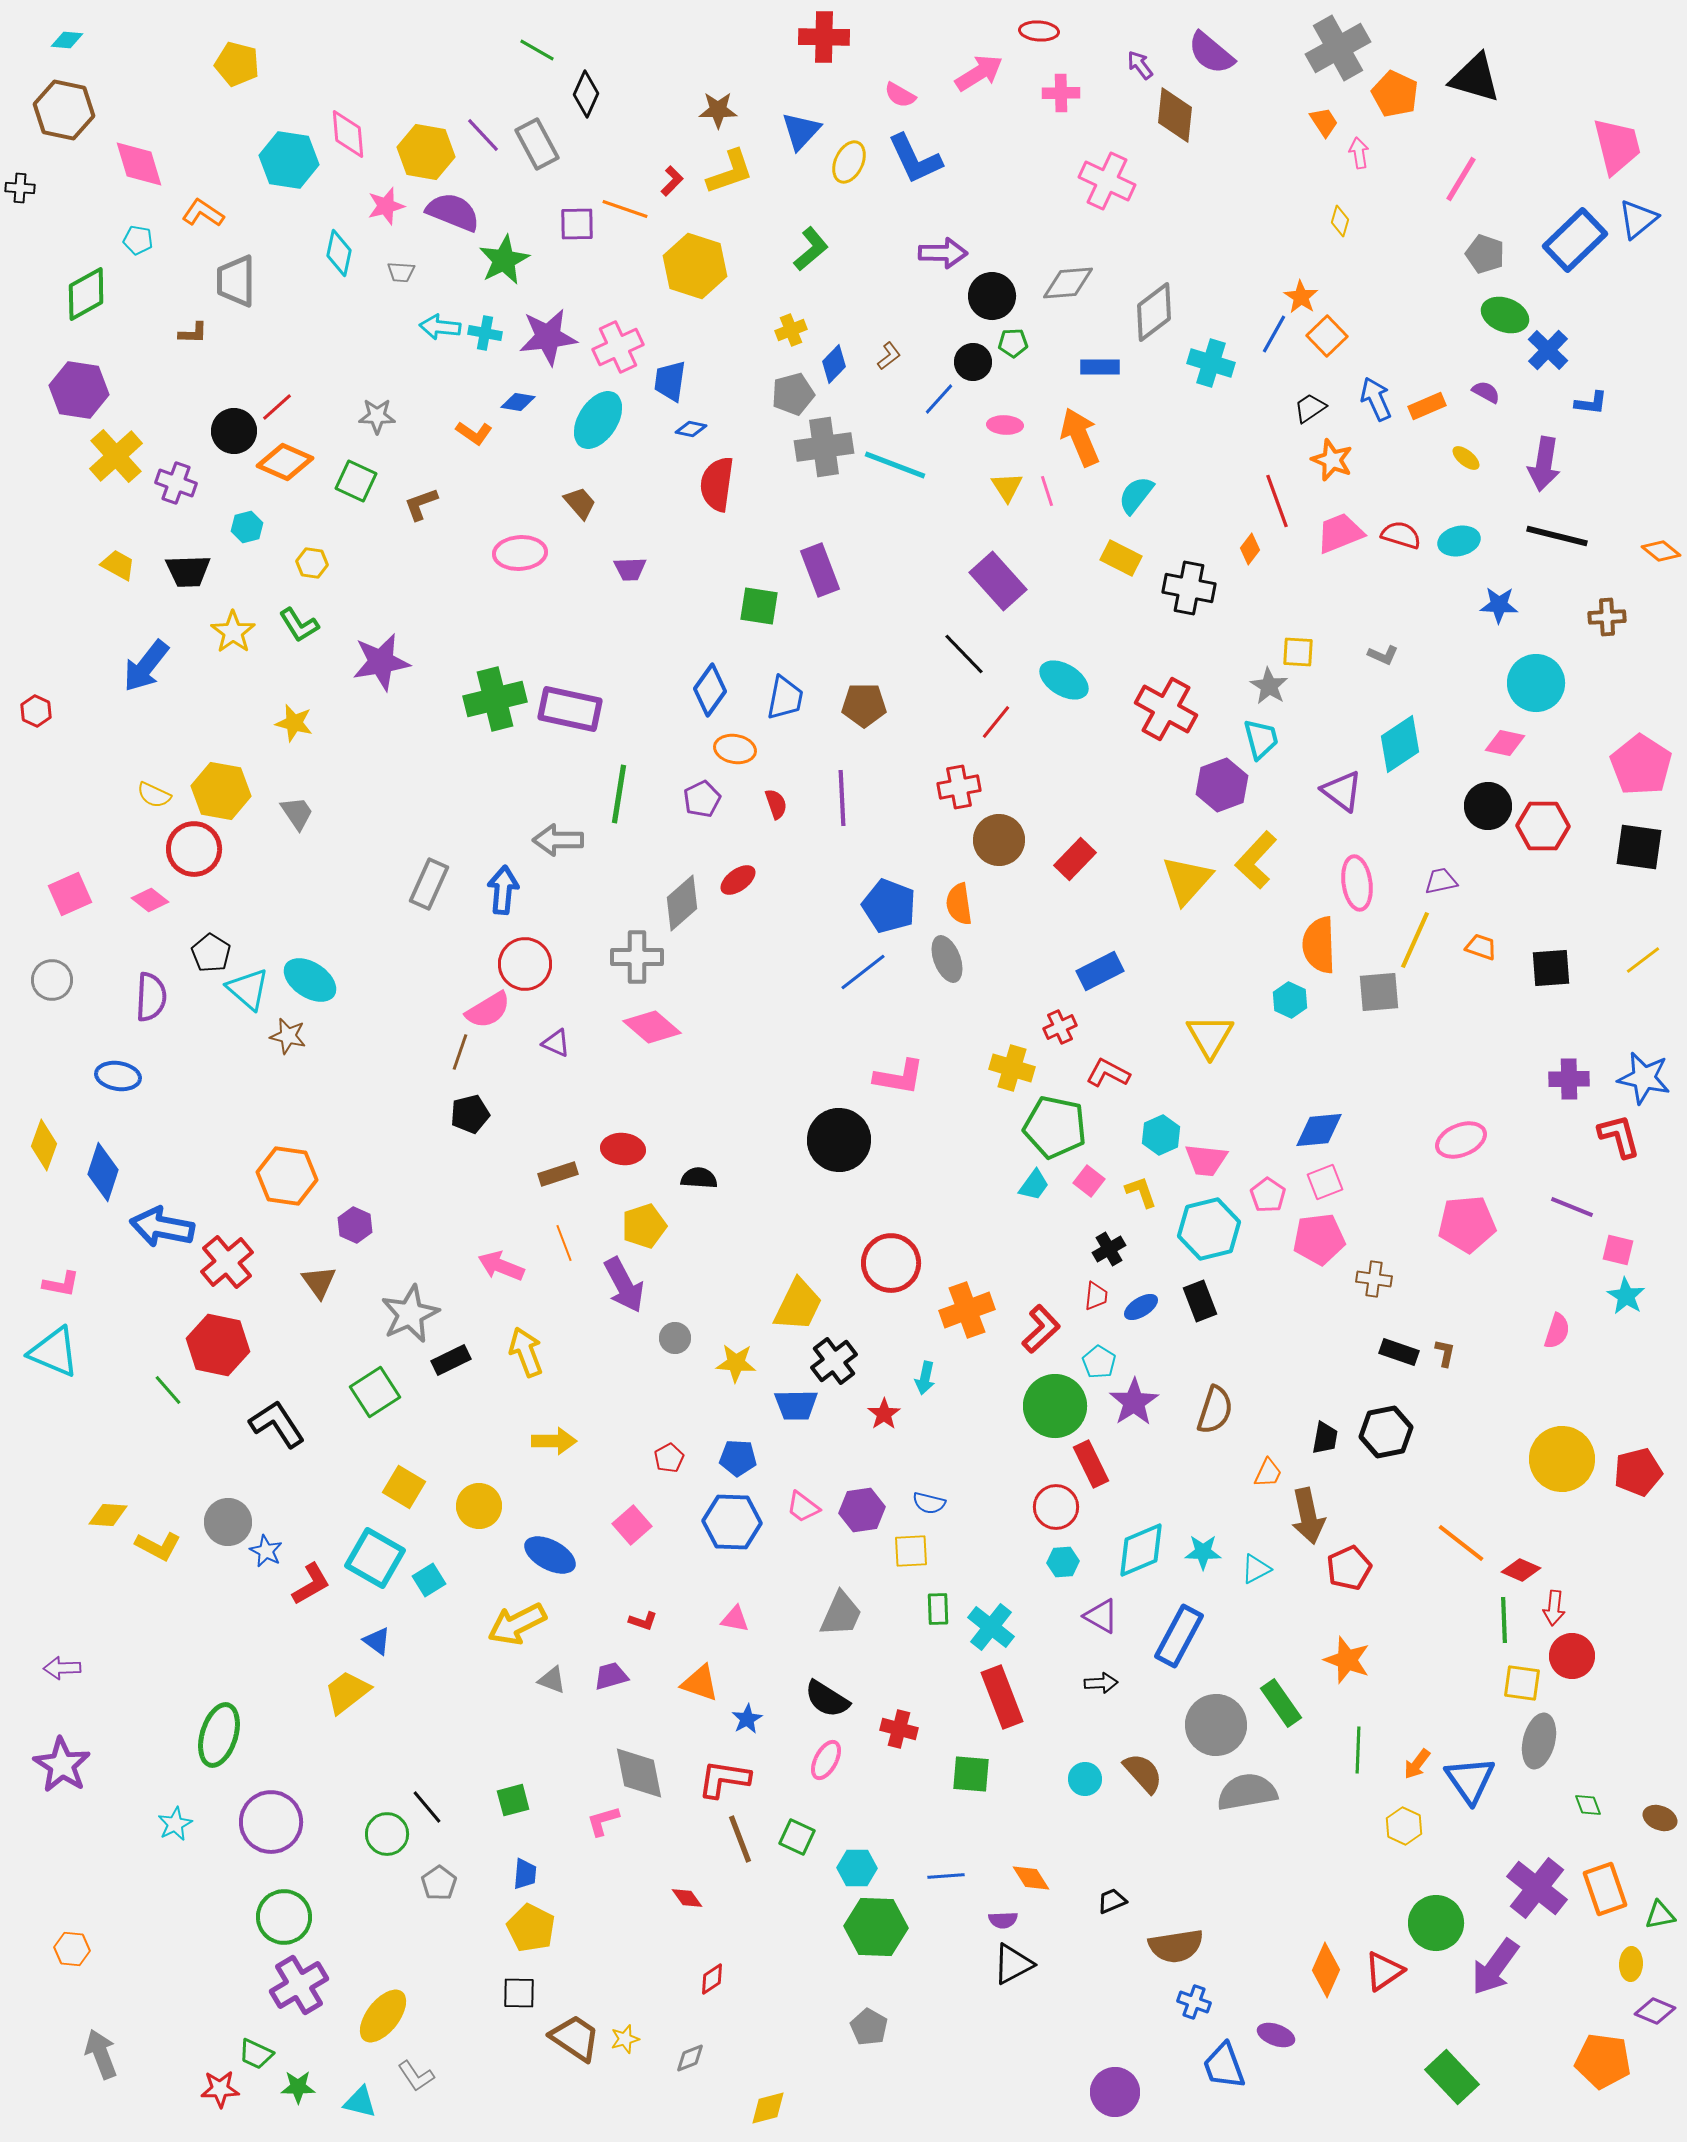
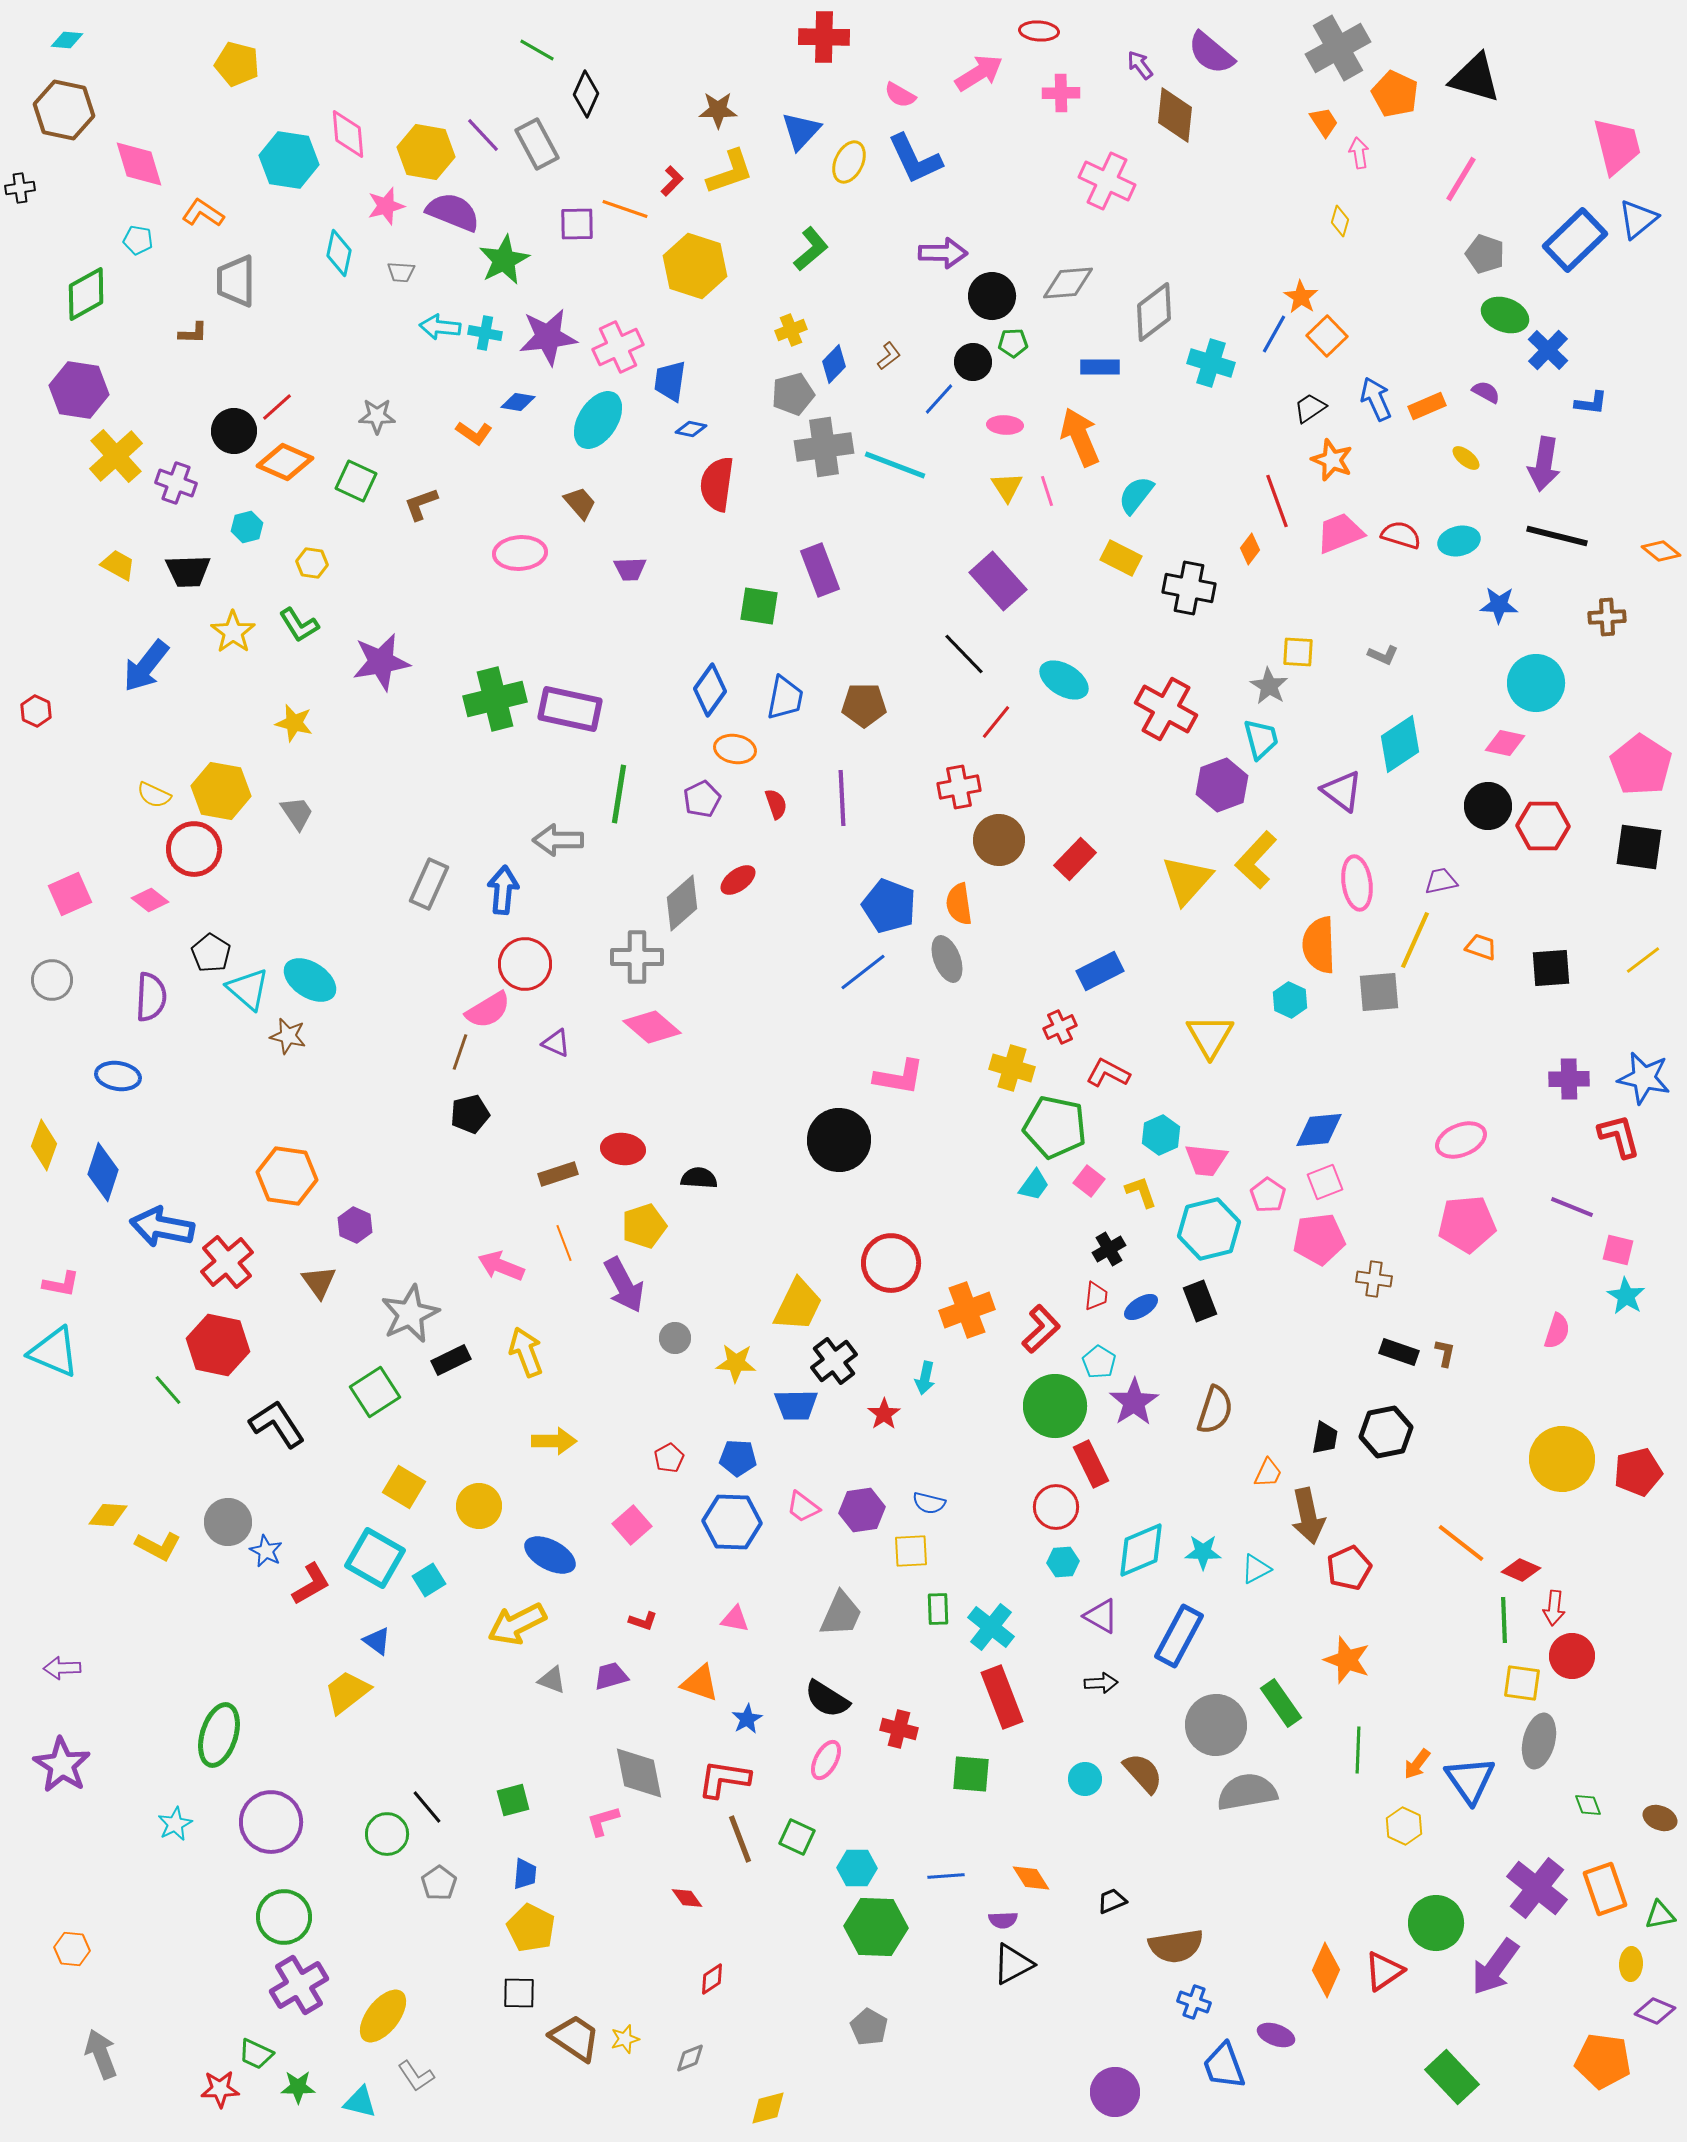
black cross at (20, 188): rotated 12 degrees counterclockwise
